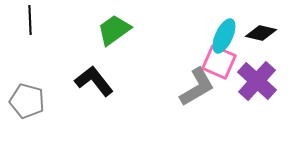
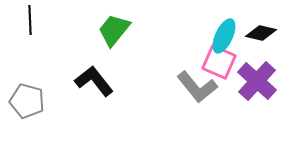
green trapezoid: rotated 15 degrees counterclockwise
gray L-shape: rotated 81 degrees clockwise
